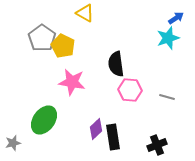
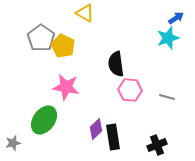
gray pentagon: moved 1 px left
pink star: moved 6 px left, 5 px down
